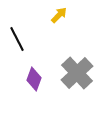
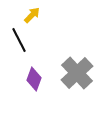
yellow arrow: moved 27 px left
black line: moved 2 px right, 1 px down
